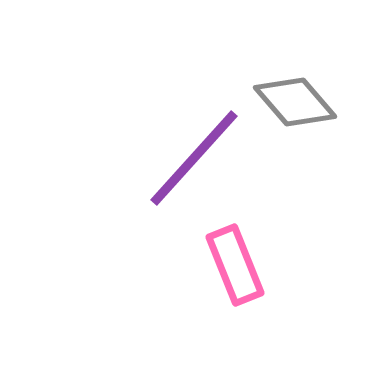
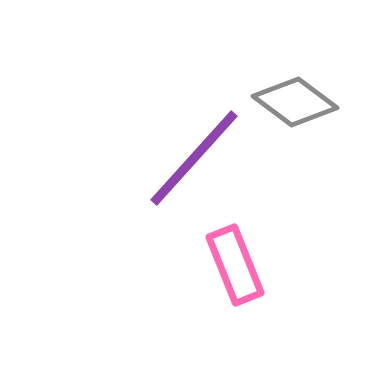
gray diamond: rotated 12 degrees counterclockwise
